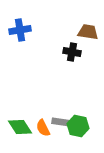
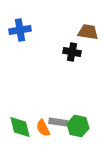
gray rectangle: moved 3 px left
green diamond: rotated 20 degrees clockwise
